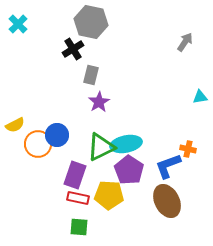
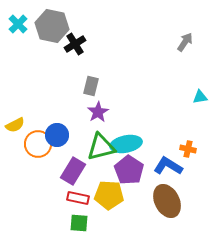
gray hexagon: moved 39 px left, 4 px down
black cross: moved 2 px right, 5 px up
gray rectangle: moved 11 px down
purple star: moved 1 px left, 10 px down
green triangle: rotated 12 degrees clockwise
blue L-shape: rotated 52 degrees clockwise
purple rectangle: moved 2 px left, 4 px up; rotated 12 degrees clockwise
green square: moved 4 px up
